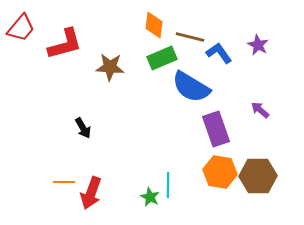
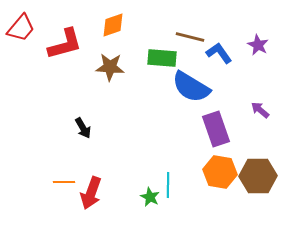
orange diamond: moved 41 px left; rotated 64 degrees clockwise
green rectangle: rotated 28 degrees clockwise
